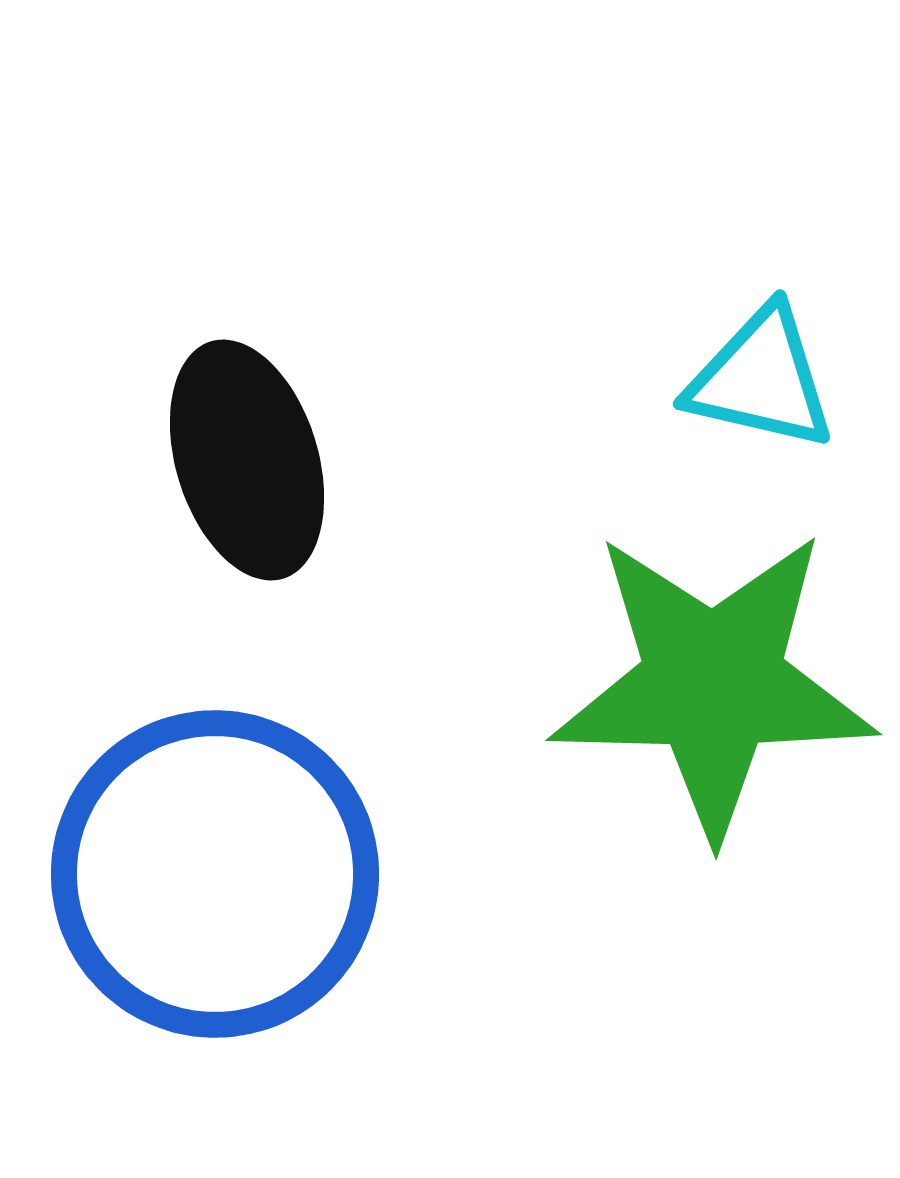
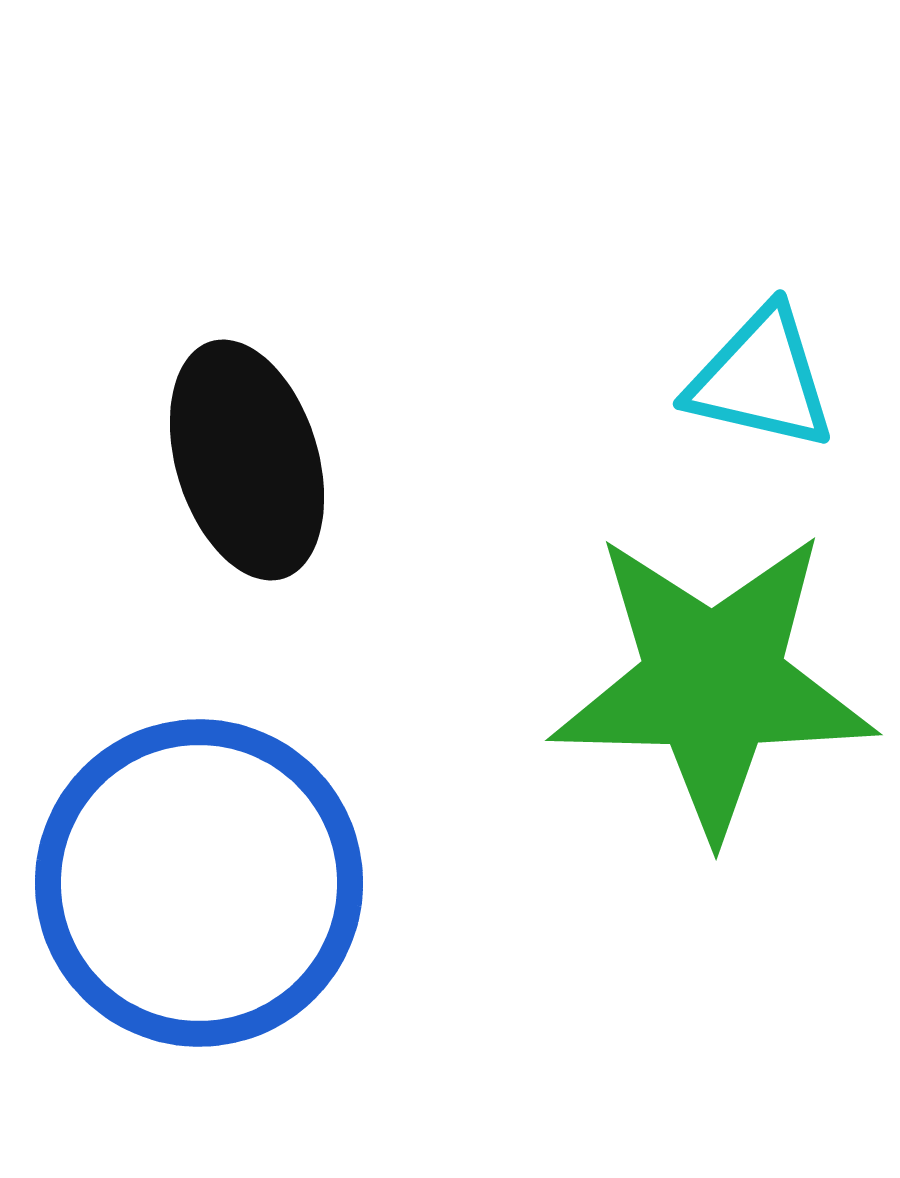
blue circle: moved 16 px left, 9 px down
